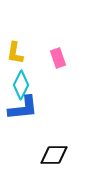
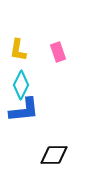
yellow L-shape: moved 3 px right, 3 px up
pink rectangle: moved 6 px up
blue L-shape: moved 1 px right, 2 px down
